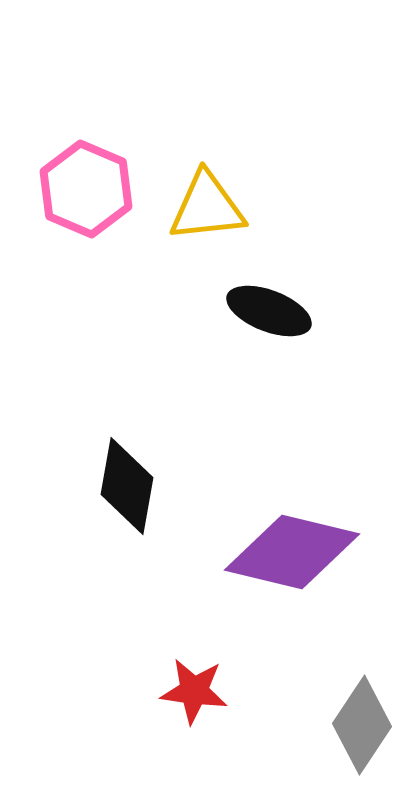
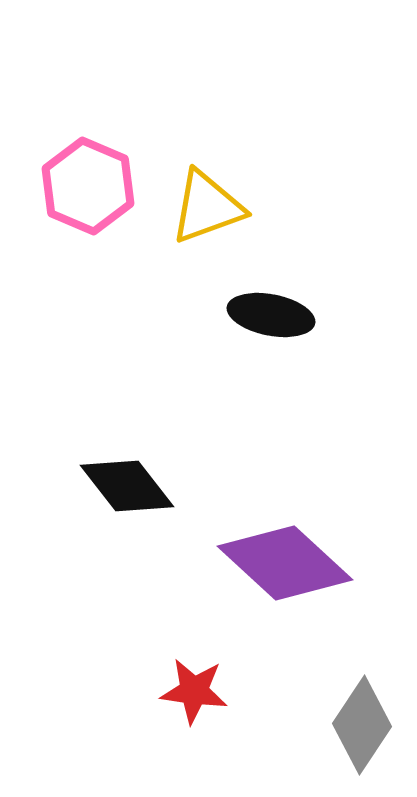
pink hexagon: moved 2 px right, 3 px up
yellow triangle: rotated 14 degrees counterclockwise
black ellipse: moved 2 px right, 4 px down; rotated 10 degrees counterclockwise
black diamond: rotated 48 degrees counterclockwise
purple diamond: moved 7 px left, 11 px down; rotated 29 degrees clockwise
